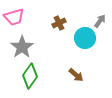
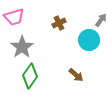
gray arrow: moved 1 px right, 1 px up
cyan circle: moved 4 px right, 2 px down
